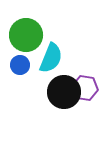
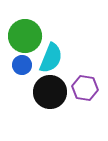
green circle: moved 1 px left, 1 px down
blue circle: moved 2 px right
black circle: moved 14 px left
